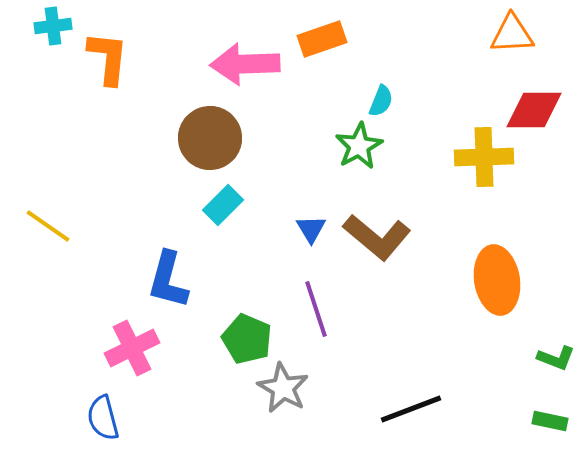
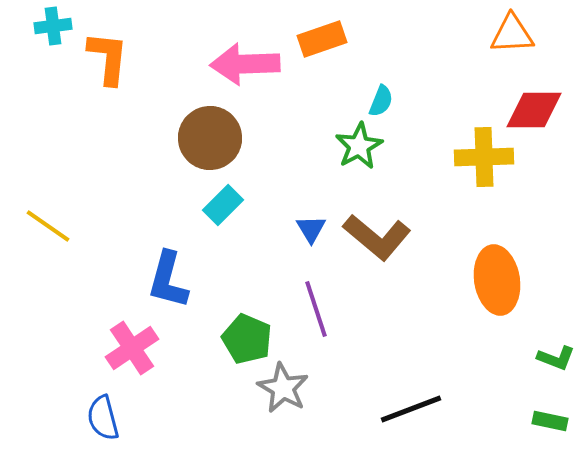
pink cross: rotated 8 degrees counterclockwise
